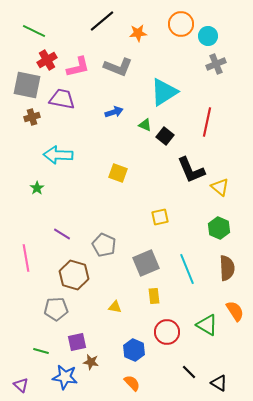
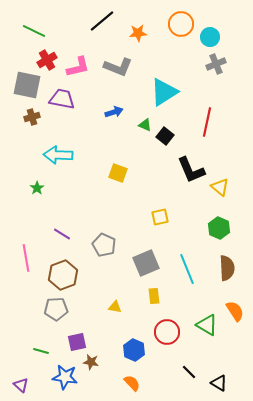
cyan circle at (208, 36): moved 2 px right, 1 px down
brown hexagon at (74, 275): moved 11 px left; rotated 24 degrees clockwise
